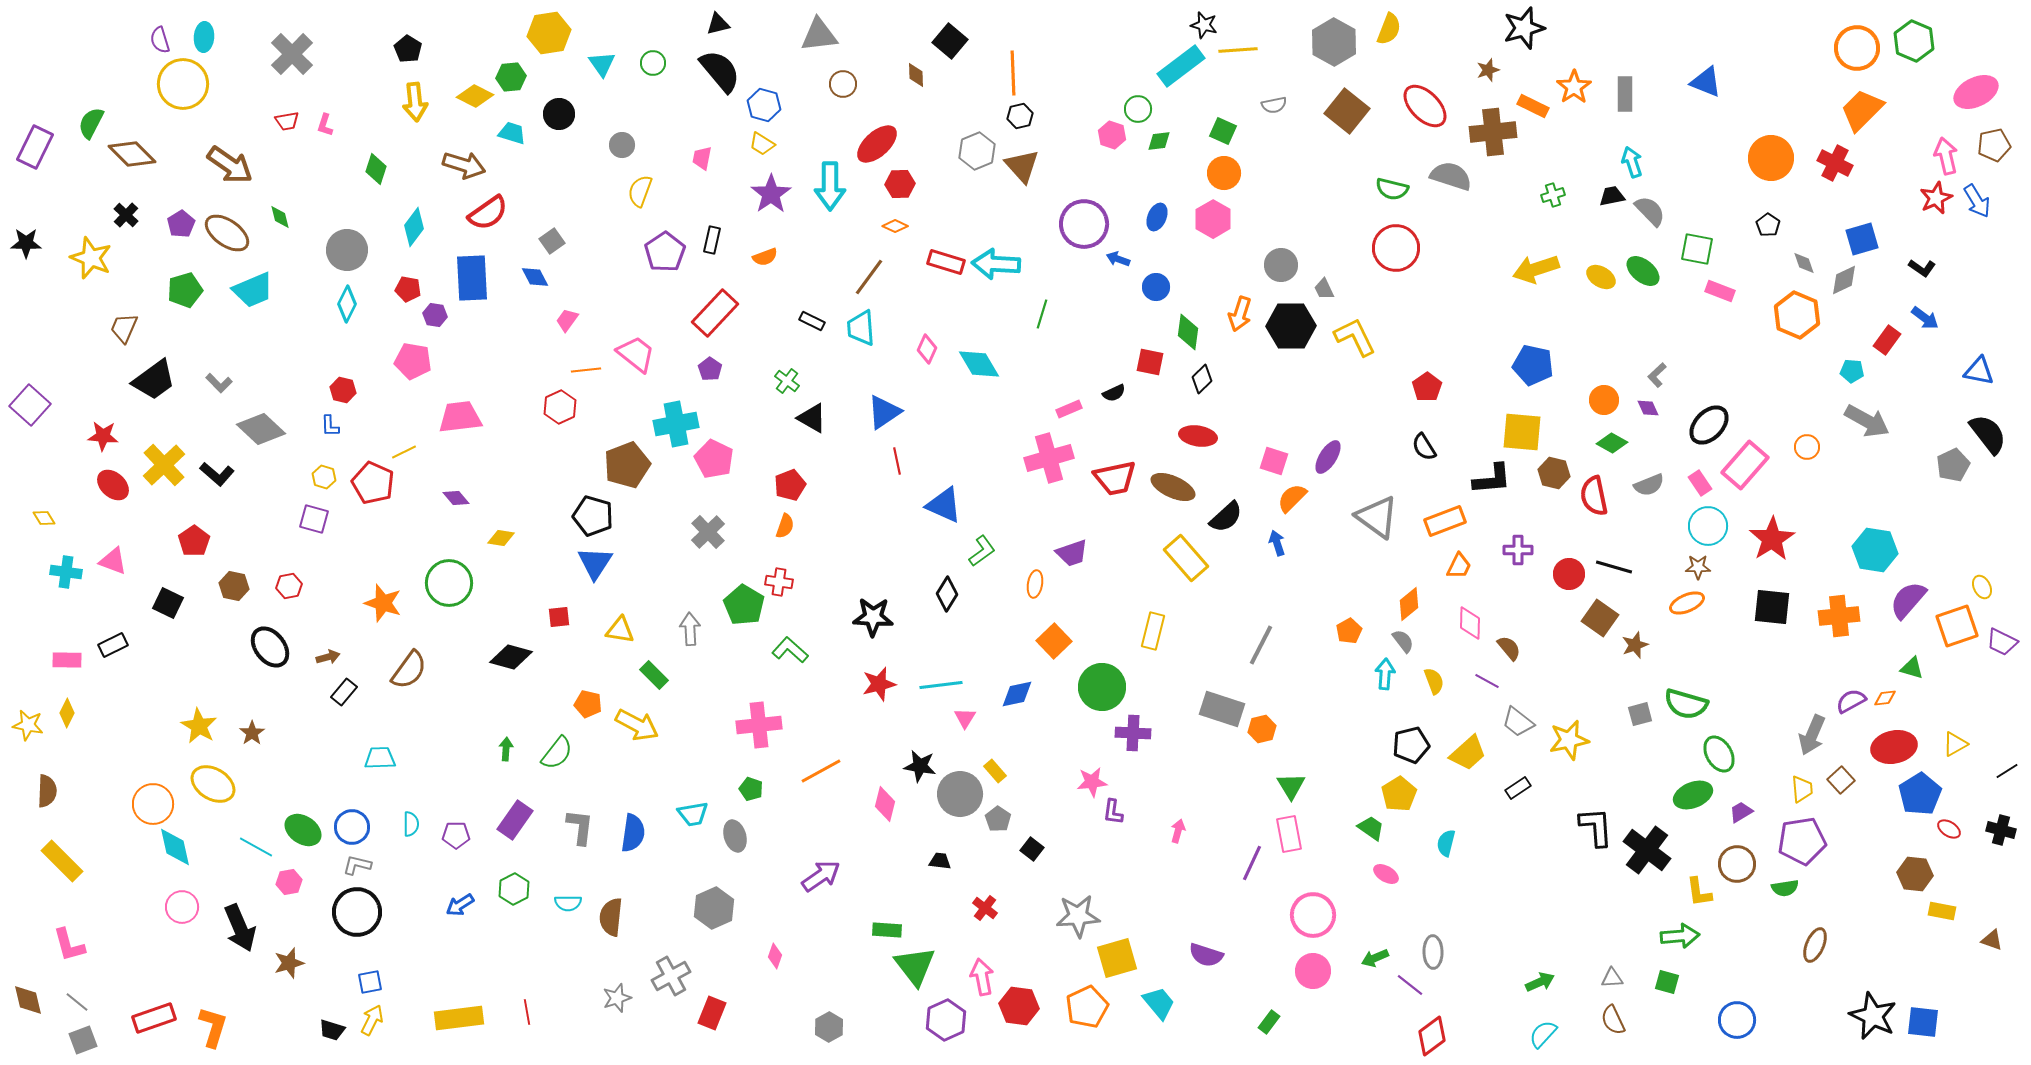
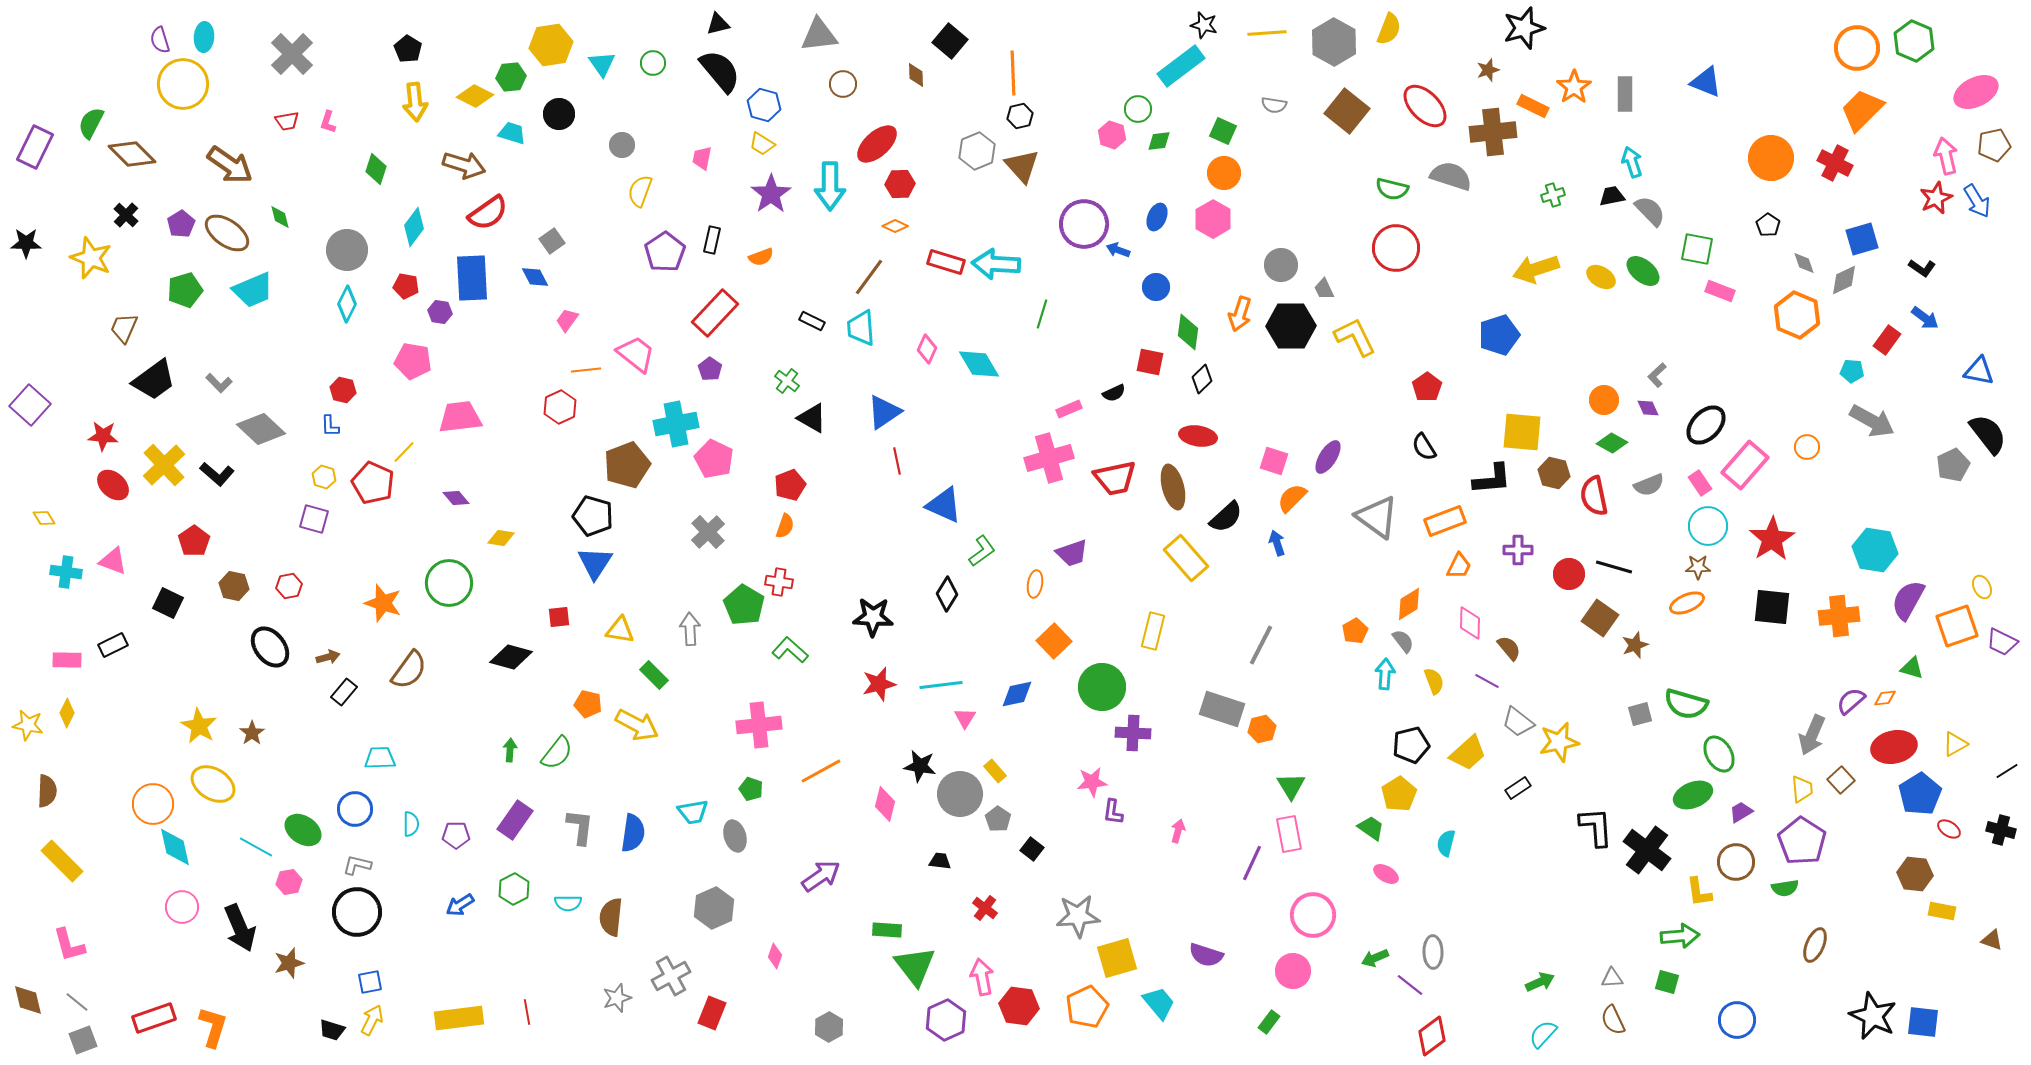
yellow hexagon at (549, 33): moved 2 px right, 12 px down
yellow line at (1238, 50): moved 29 px right, 17 px up
gray semicircle at (1274, 105): rotated 20 degrees clockwise
pink L-shape at (325, 125): moved 3 px right, 3 px up
orange semicircle at (765, 257): moved 4 px left
blue arrow at (1118, 259): moved 9 px up
red pentagon at (408, 289): moved 2 px left, 3 px up
purple hexagon at (435, 315): moved 5 px right, 3 px up
blue pentagon at (1533, 365): moved 34 px left, 30 px up; rotated 30 degrees counterclockwise
gray arrow at (1867, 421): moved 5 px right
black ellipse at (1709, 425): moved 3 px left
yellow line at (404, 452): rotated 20 degrees counterclockwise
brown ellipse at (1173, 487): rotated 51 degrees clockwise
purple semicircle at (1908, 600): rotated 12 degrees counterclockwise
orange diamond at (1409, 604): rotated 8 degrees clockwise
orange pentagon at (1349, 631): moved 6 px right
purple semicircle at (1851, 701): rotated 12 degrees counterclockwise
yellow star at (1569, 740): moved 10 px left, 2 px down
green arrow at (506, 749): moved 4 px right, 1 px down
cyan trapezoid at (693, 814): moved 2 px up
blue circle at (352, 827): moved 3 px right, 18 px up
purple pentagon at (1802, 841): rotated 30 degrees counterclockwise
brown circle at (1737, 864): moved 1 px left, 2 px up
pink circle at (1313, 971): moved 20 px left
